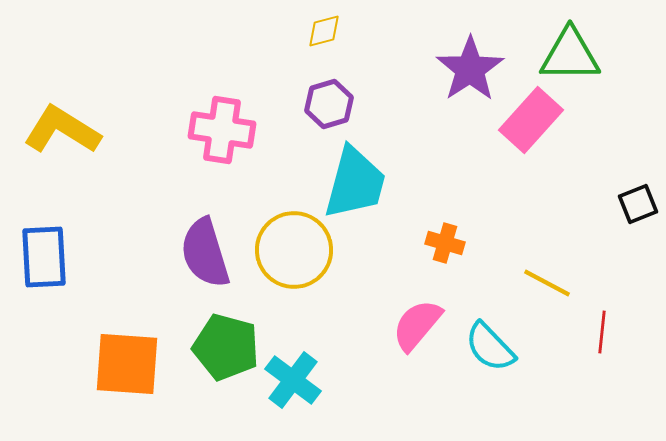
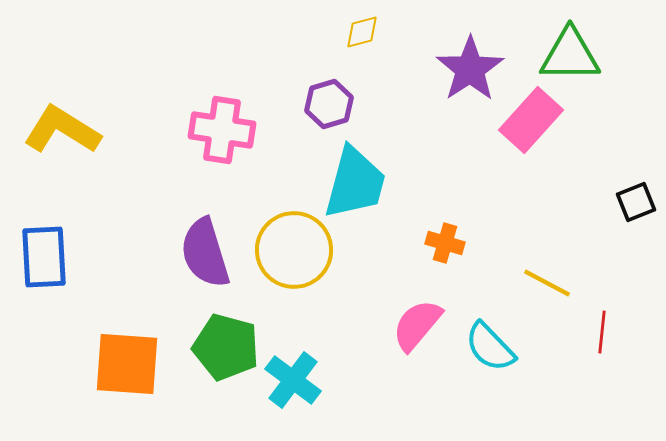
yellow diamond: moved 38 px right, 1 px down
black square: moved 2 px left, 2 px up
